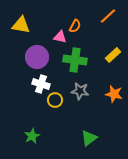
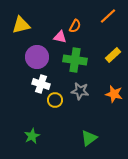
yellow triangle: rotated 24 degrees counterclockwise
